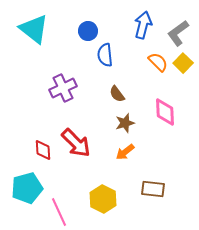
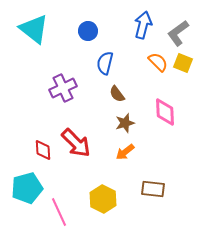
blue semicircle: moved 8 px down; rotated 20 degrees clockwise
yellow square: rotated 24 degrees counterclockwise
